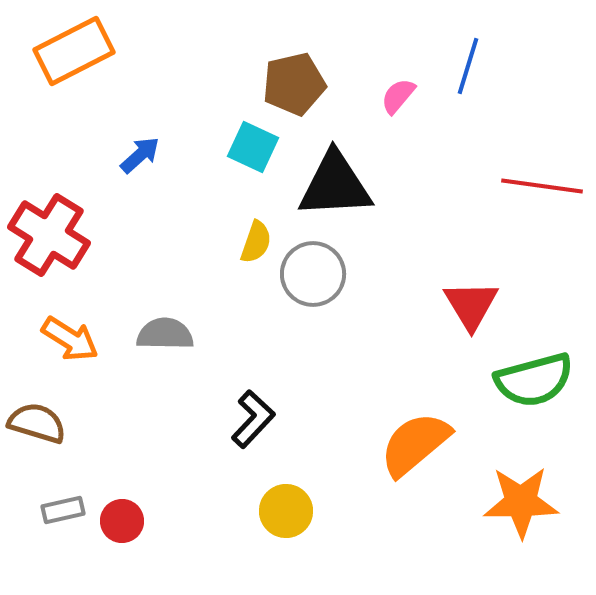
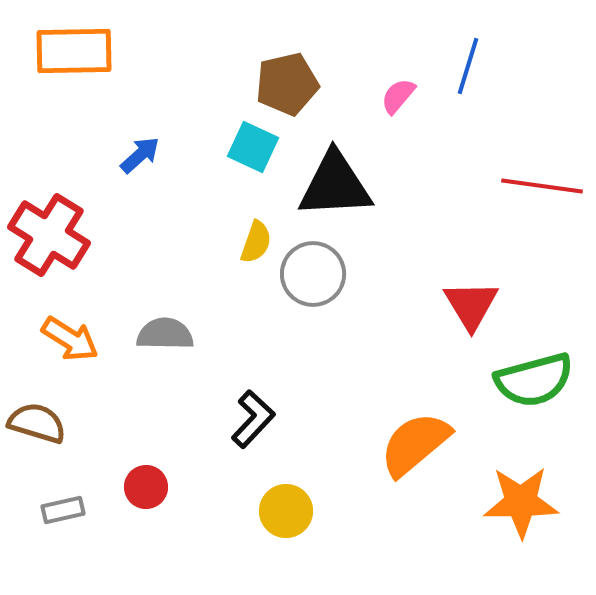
orange rectangle: rotated 26 degrees clockwise
brown pentagon: moved 7 px left
red circle: moved 24 px right, 34 px up
